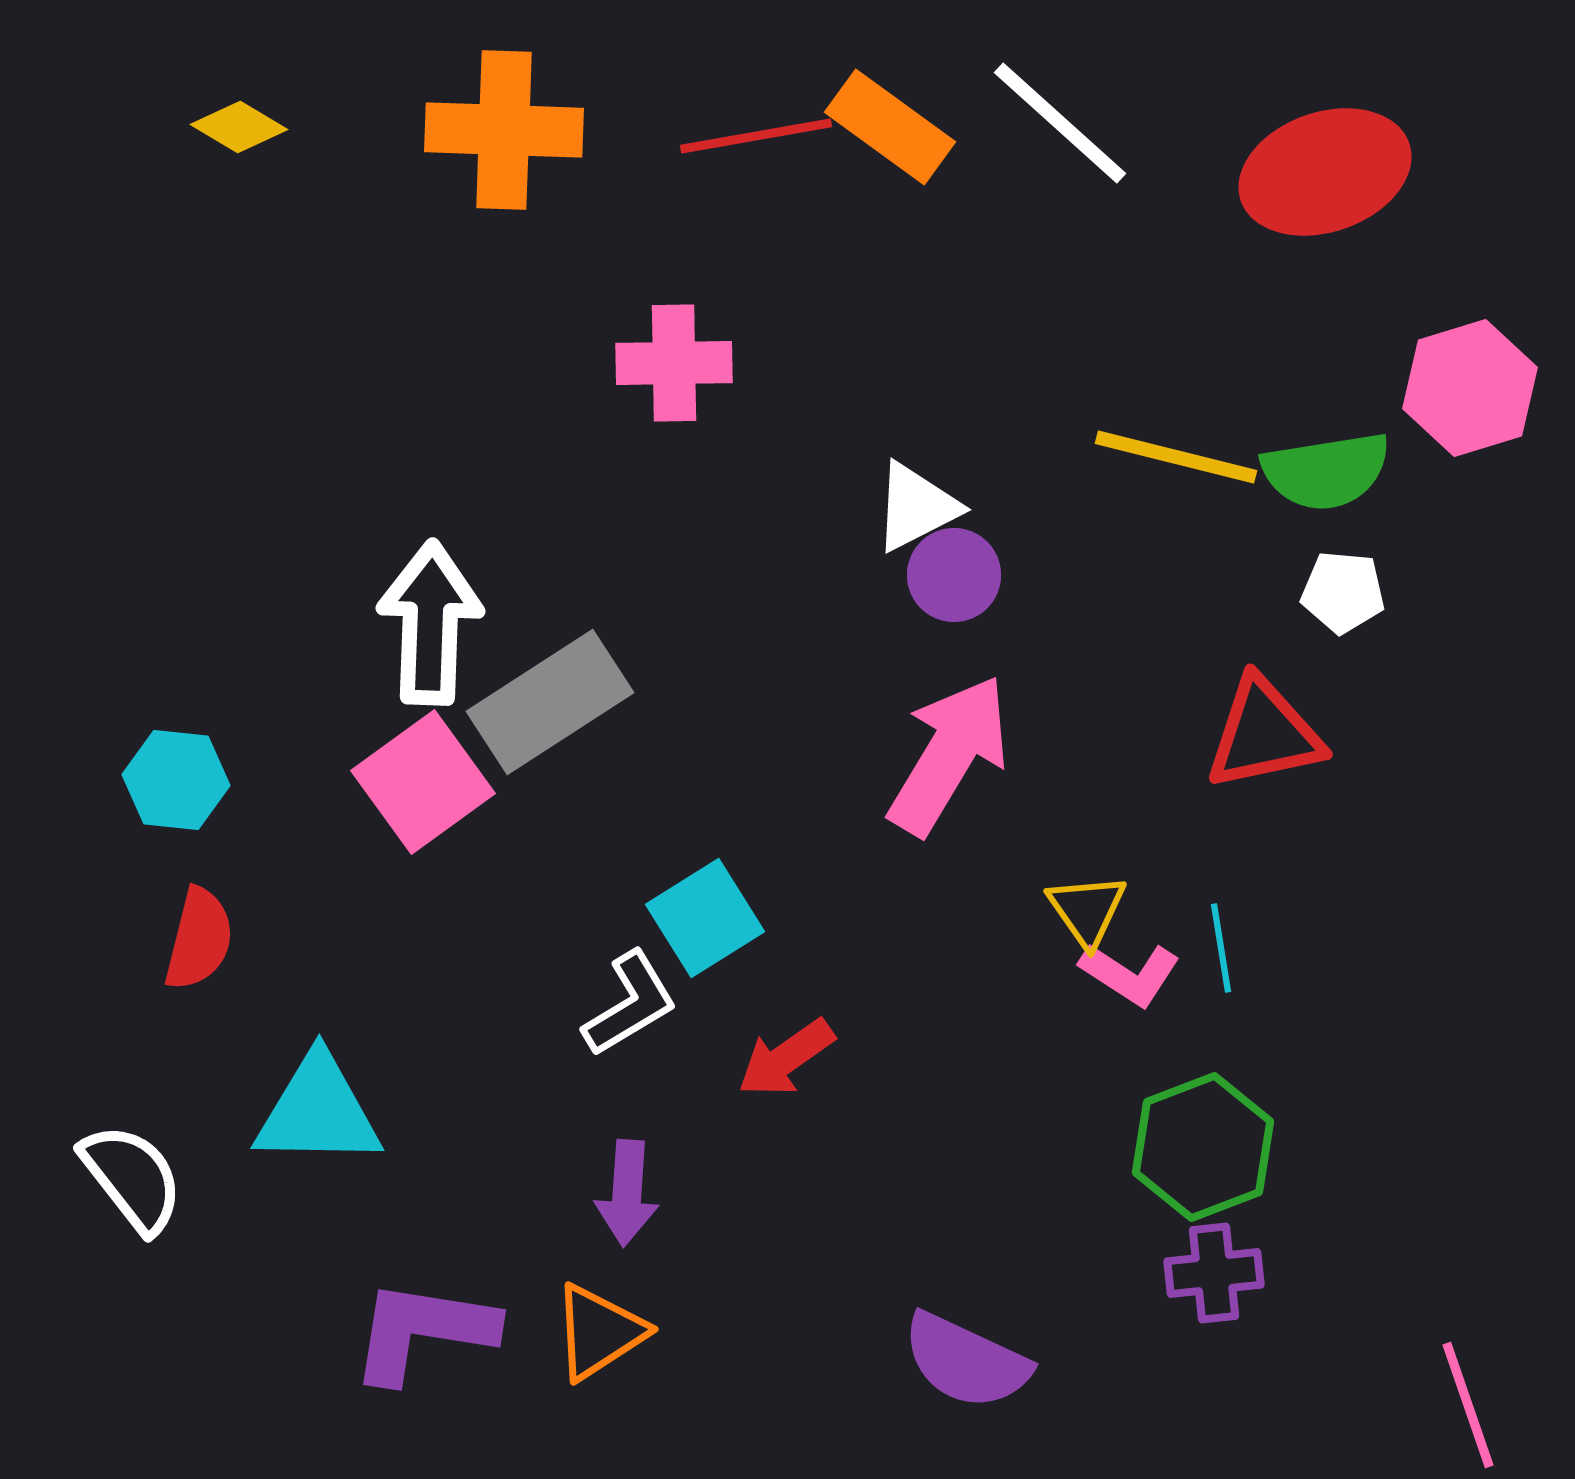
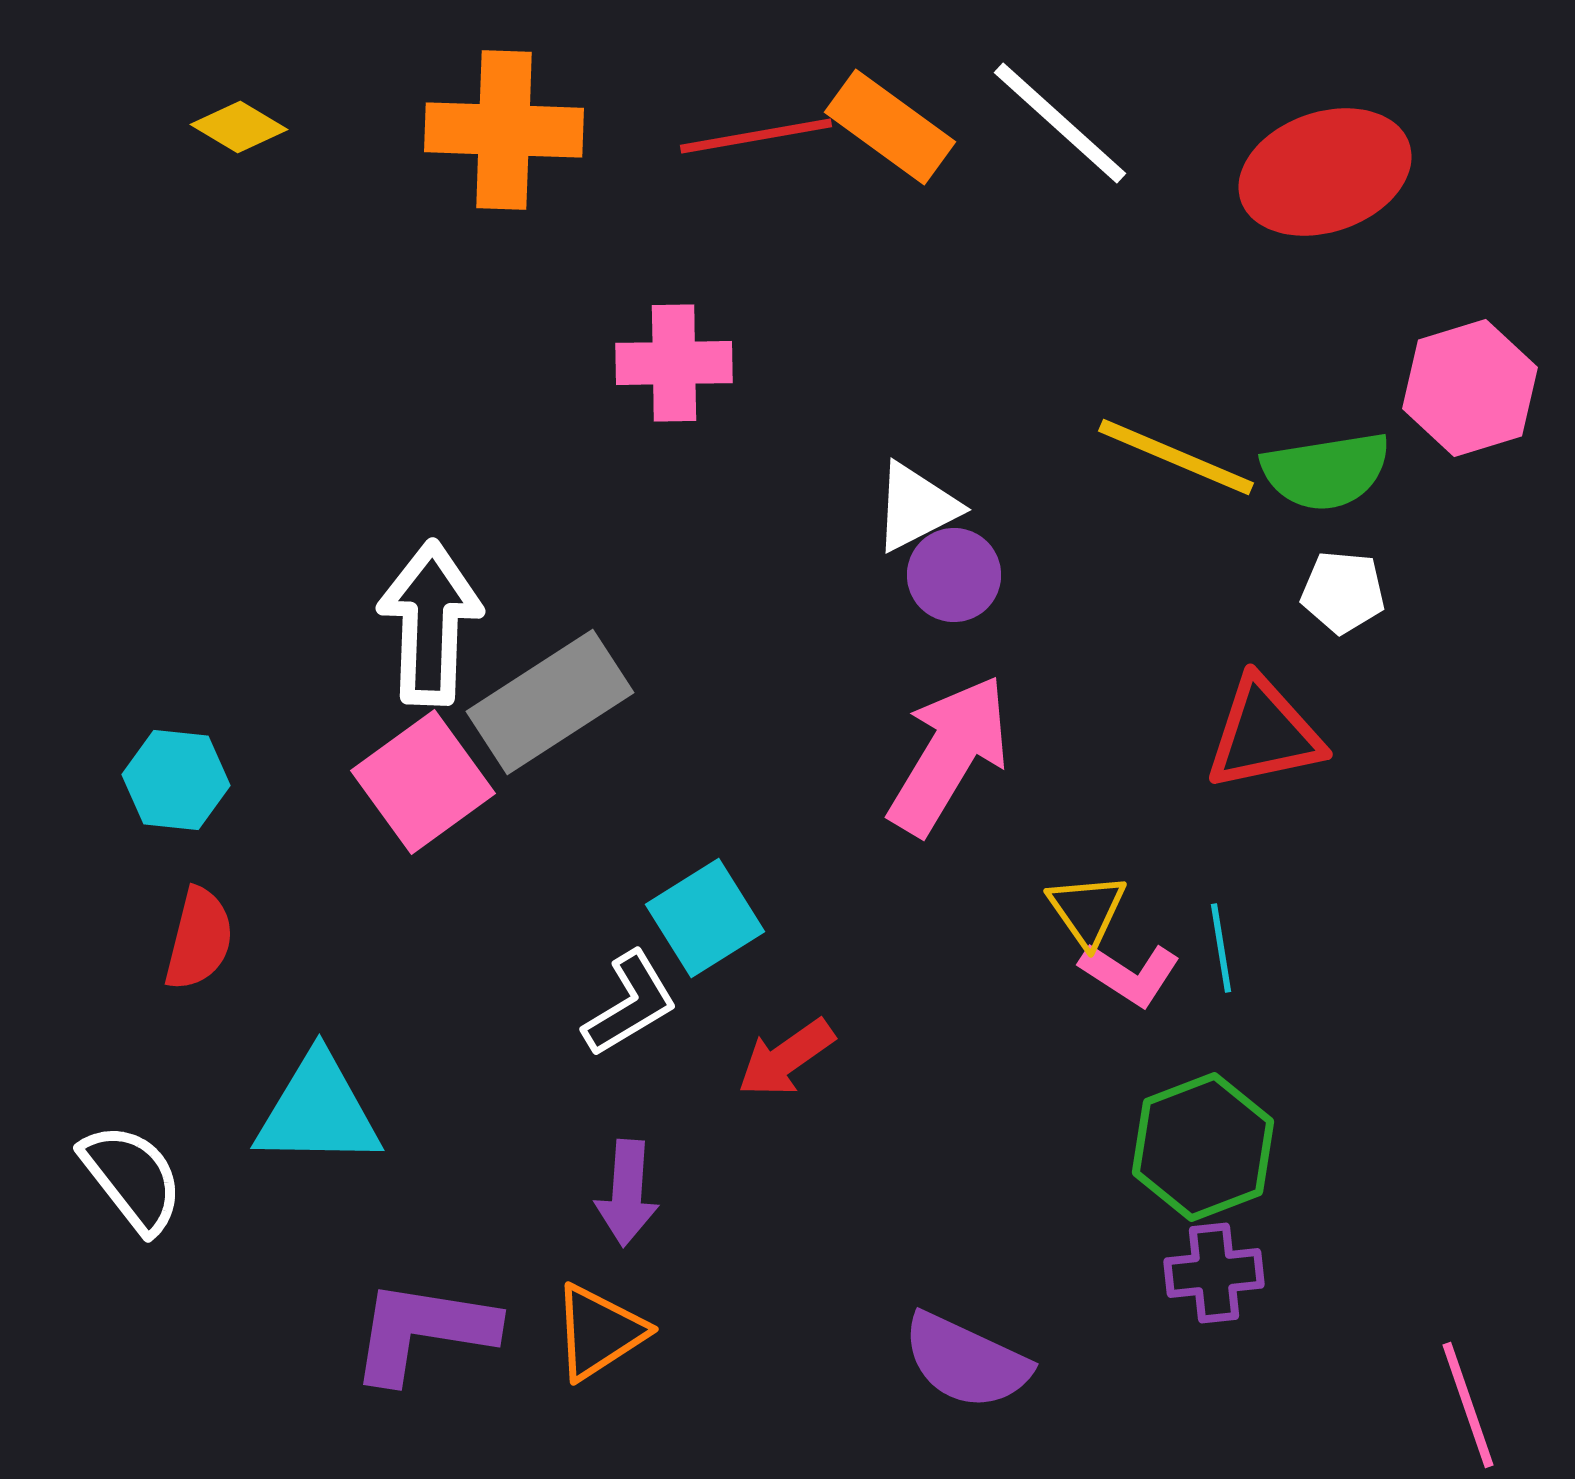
yellow line: rotated 9 degrees clockwise
